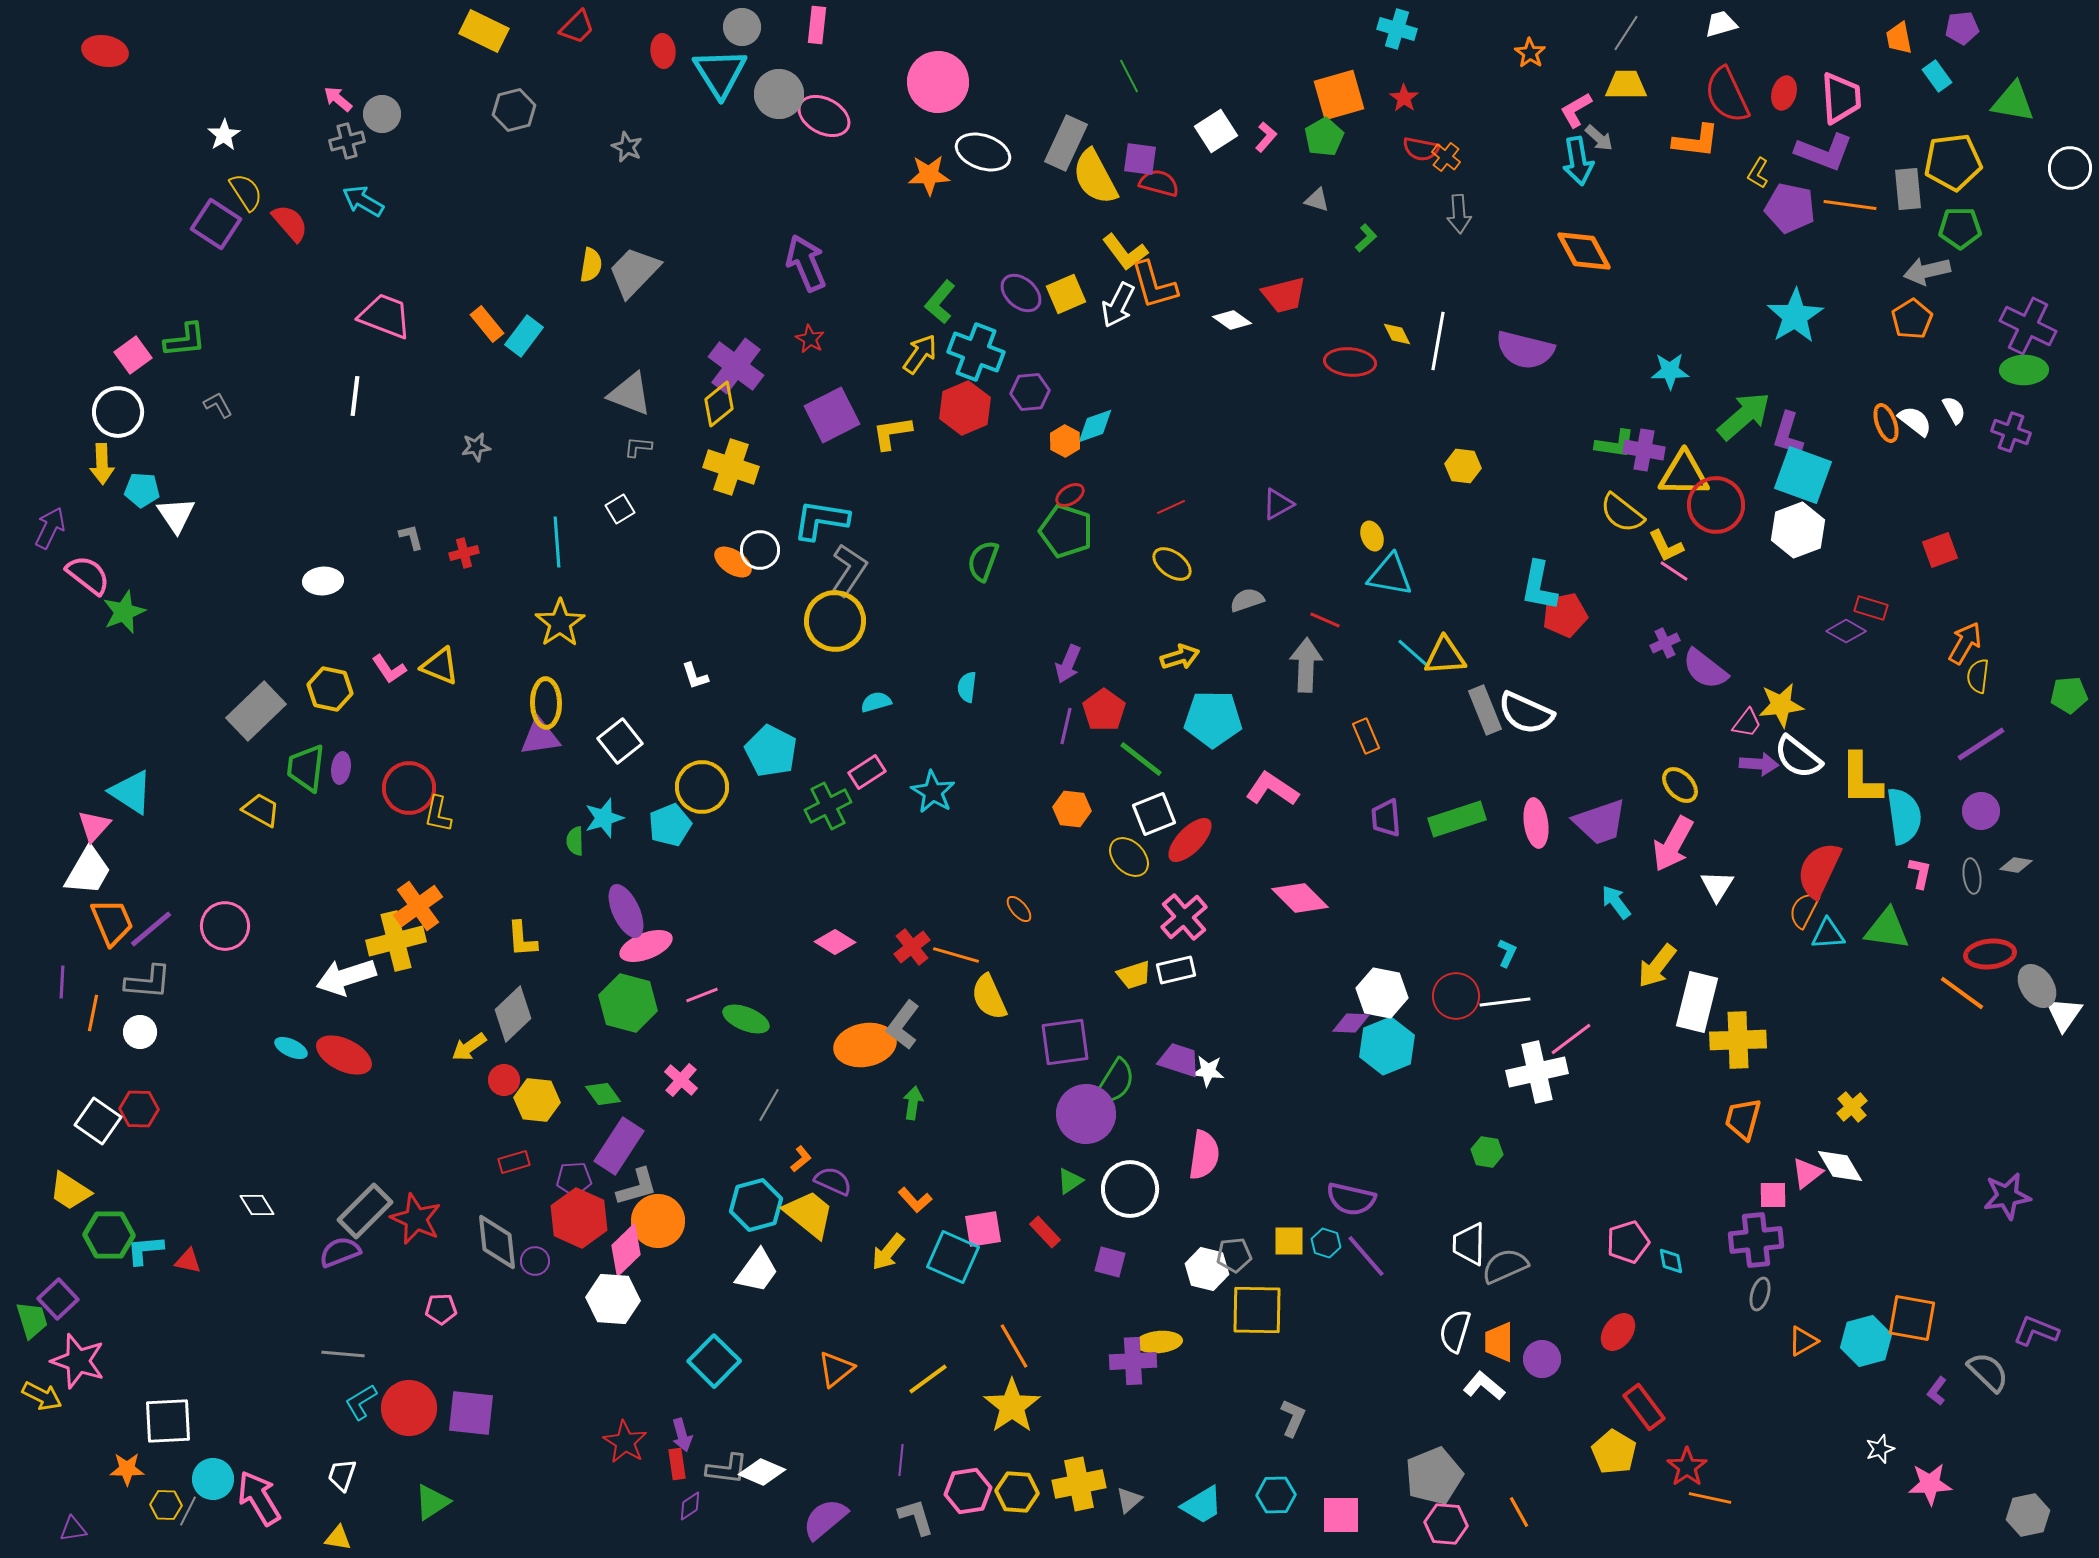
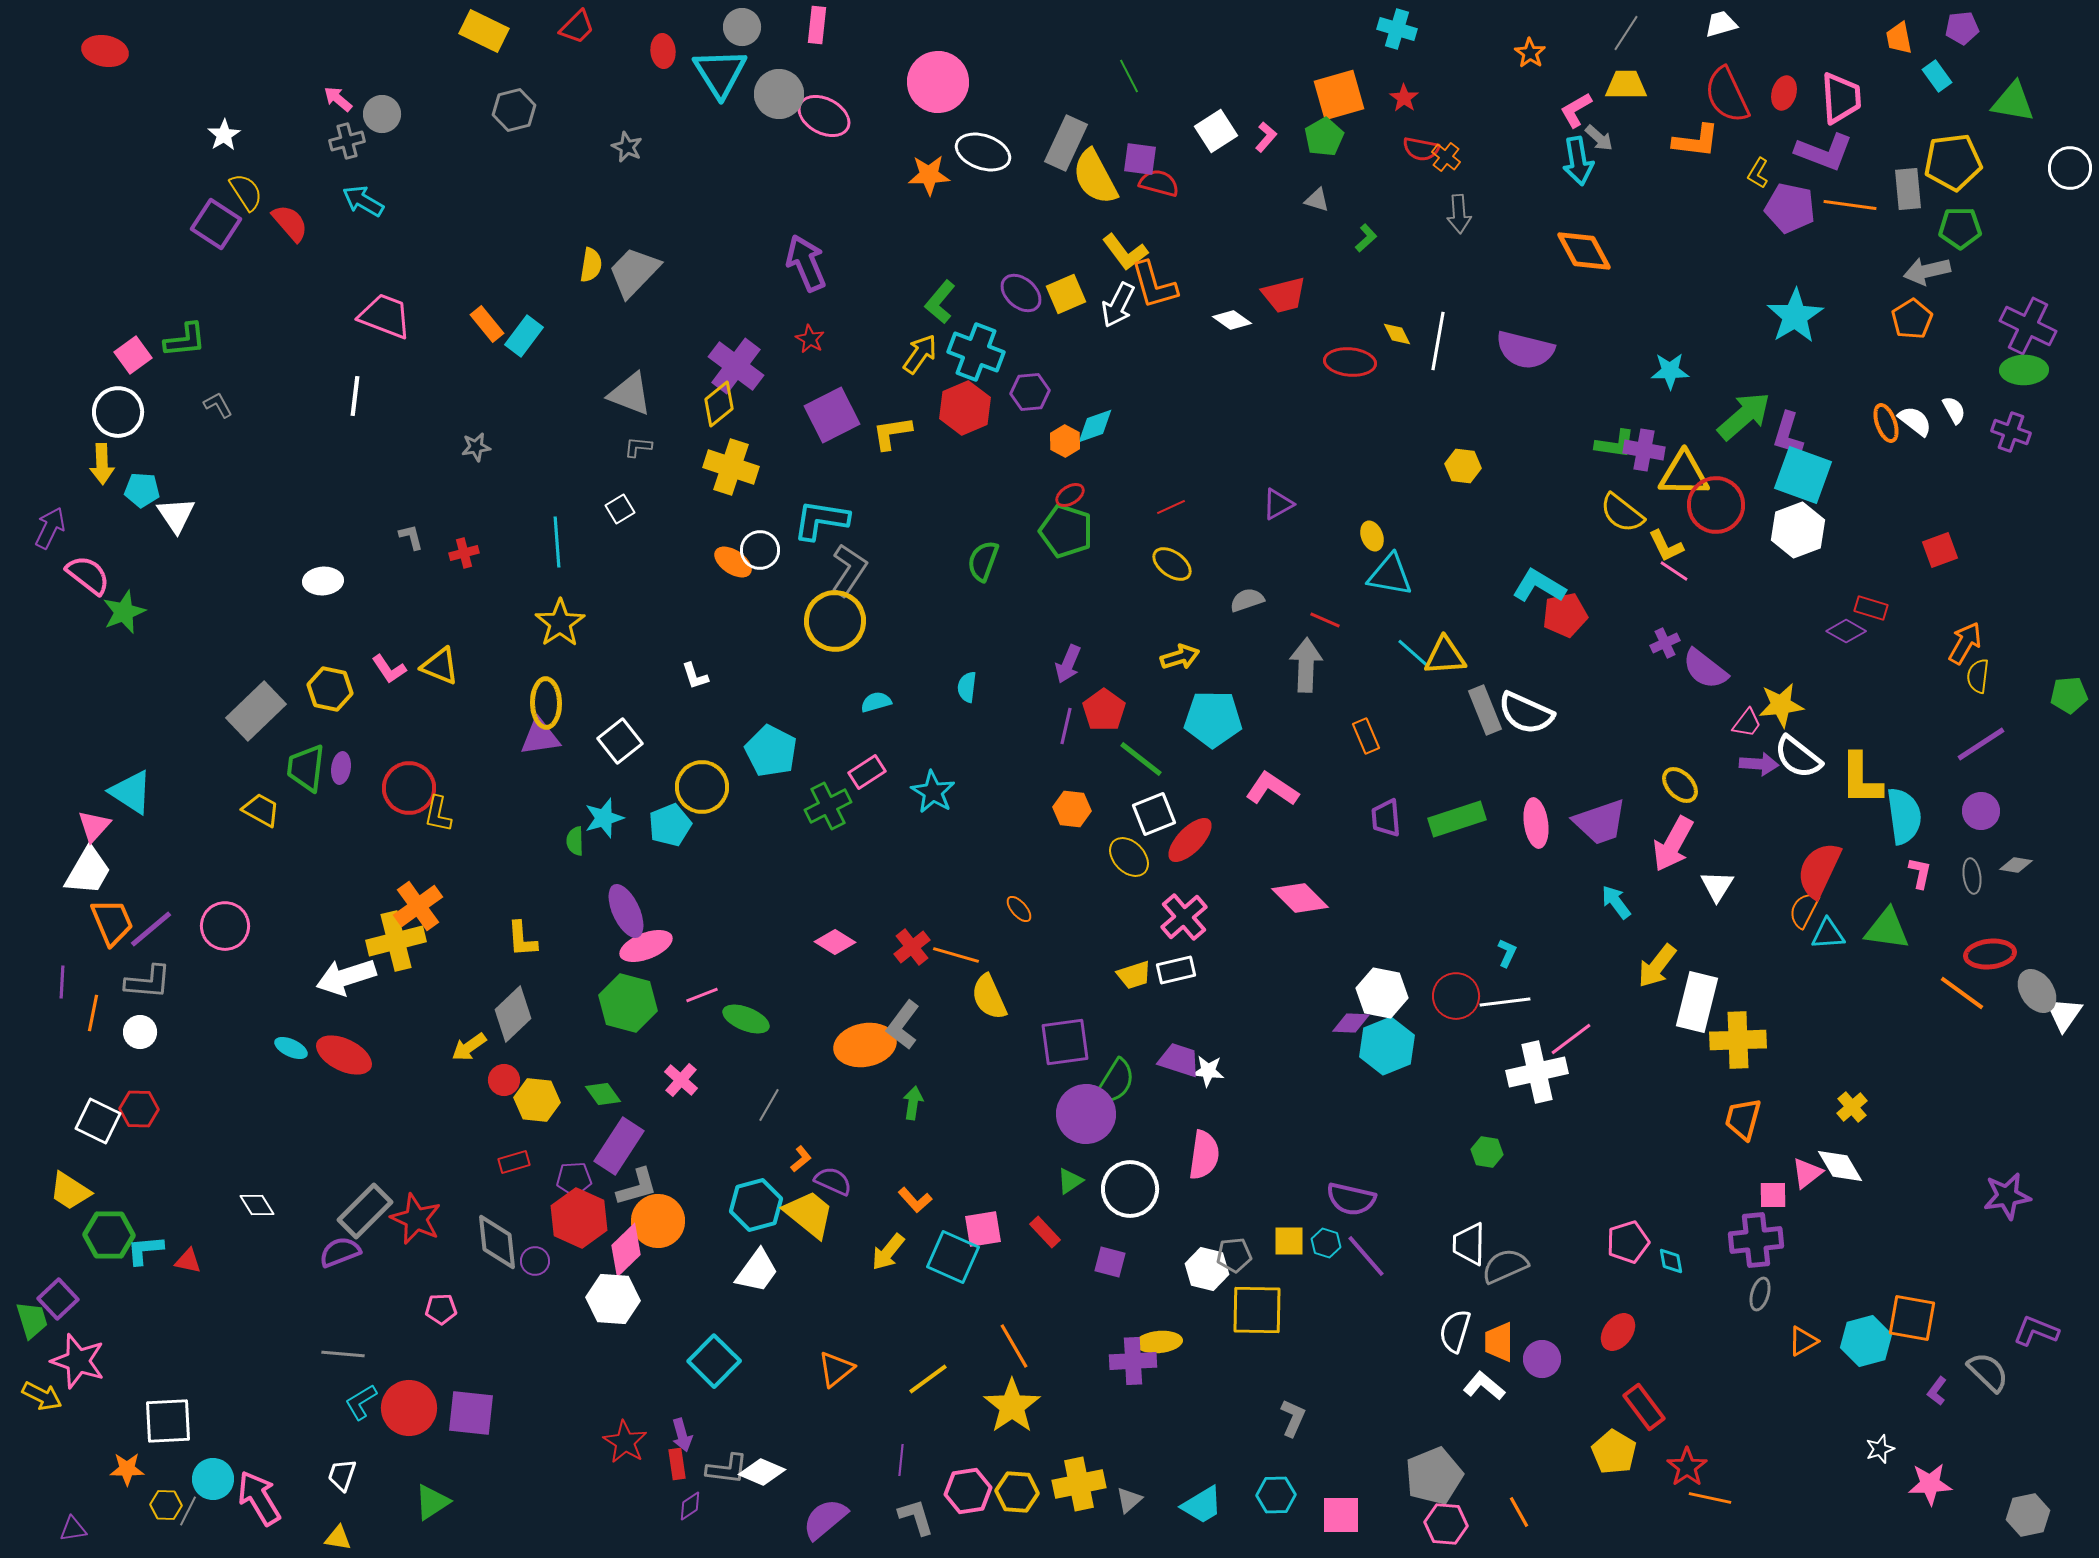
cyan L-shape at (1539, 586): rotated 110 degrees clockwise
gray ellipse at (2037, 986): moved 5 px down
white square at (98, 1121): rotated 9 degrees counterclockwise
